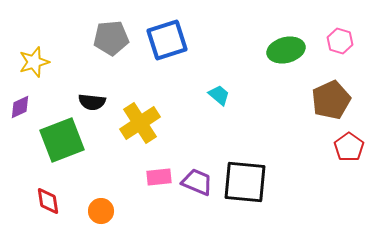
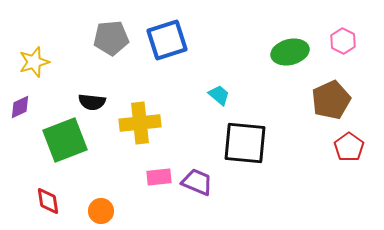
pink hexagon: moved 3 px right; rotated 10 degrees clockwise
green ellipse: moved 4 px right, 2 px down
yellow cross: rotated 27 degrees clockwise
green square: moved 3 px right
black square: moved 39 px up
